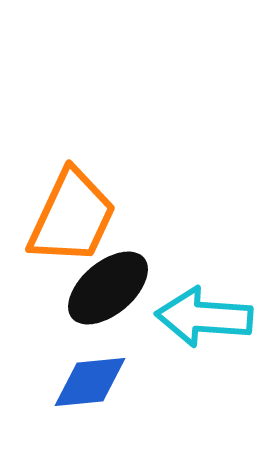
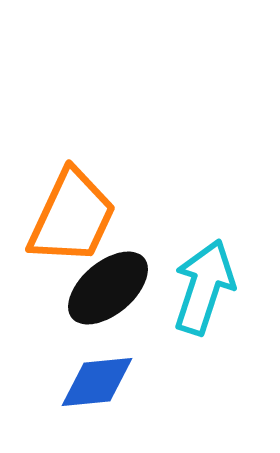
cyan arrow: moved 30 px up; rotated 104 degrees clockwise
blue diamond: moved 7 px right
